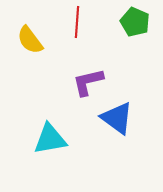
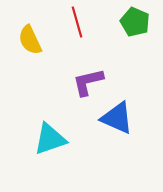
red line: rotated 20 degrees counterclockwise
yellow semicircle: rotated 12 degrees clockwise
blue triangle: rotated 12 degrees counterclockwise
cyan triangle: rotated 9 degrees counterclockwise
